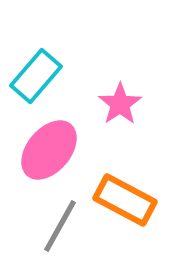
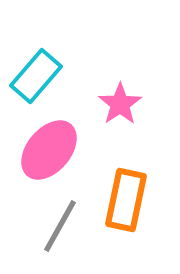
orange rectangle: moved 1 px right; rotated 74 degrees clockwise
